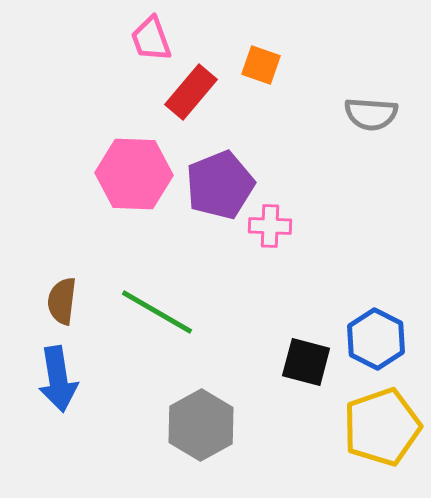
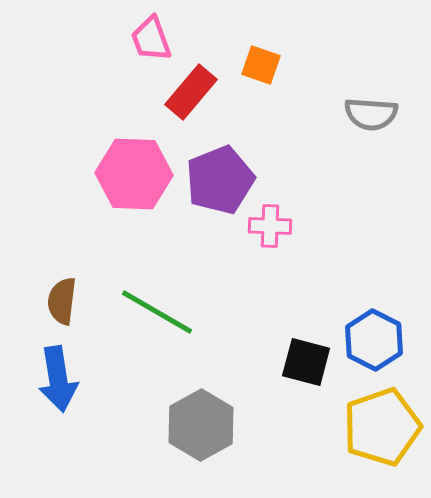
purple pentagon: moved 5 px up
blue hexagon: moved 2 px left, 1 px down
